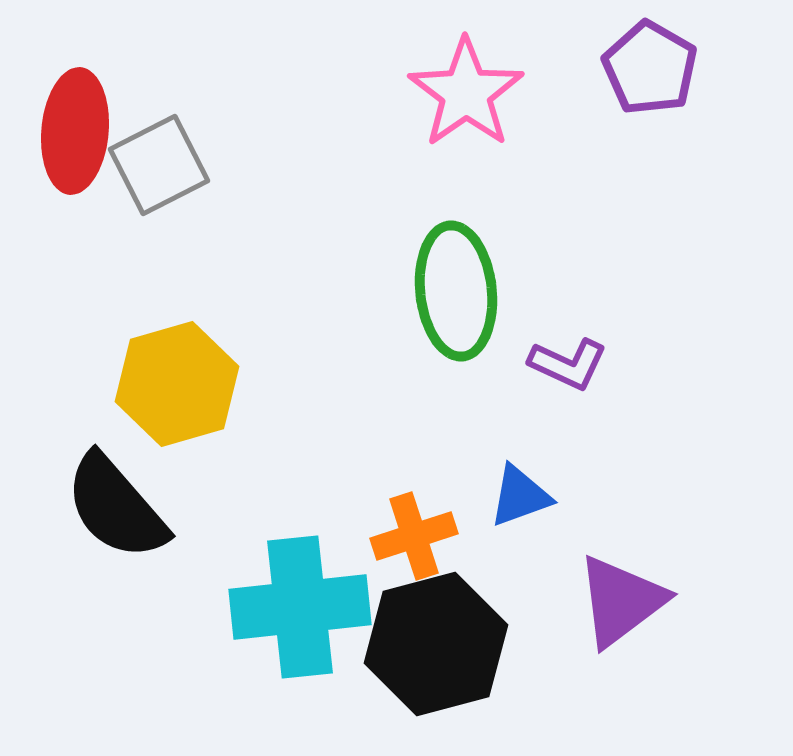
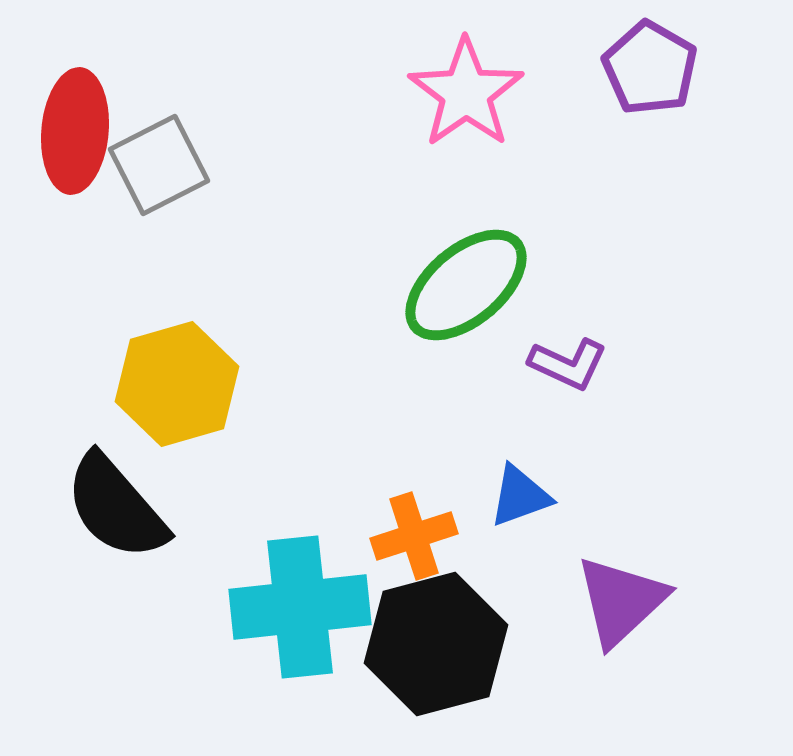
green ellipse: moved 10 px right, 6 px up; rotated 56 degrees clockwise
purple triangle: rotated 6 degrees counterclockwise
